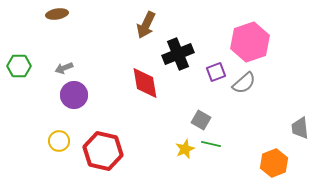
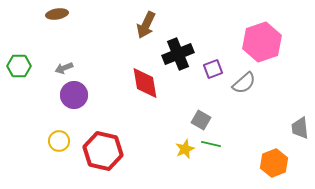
pink hexagon: moved 12 px right
purple square: moved 3 px left, 3 px up
